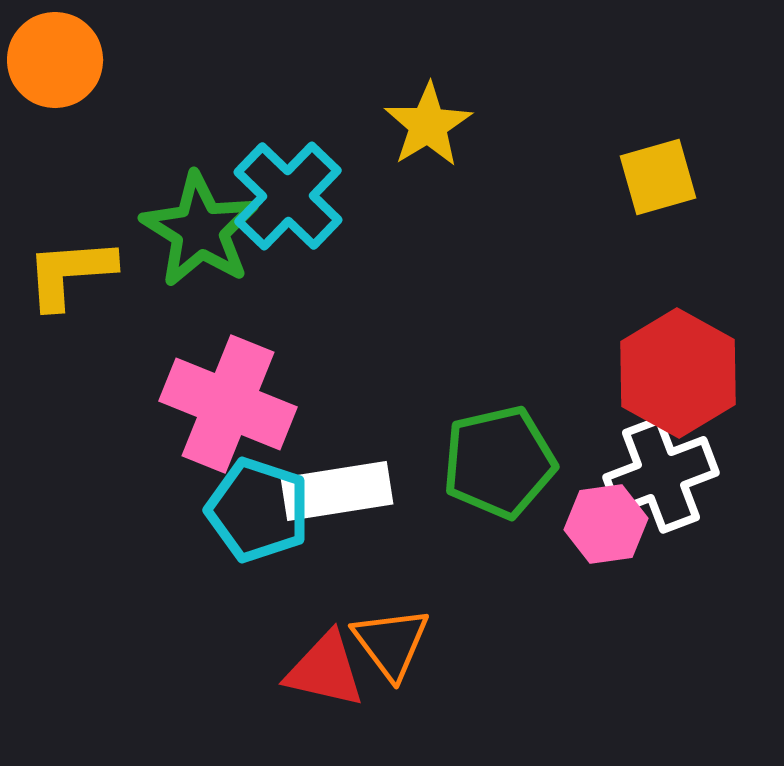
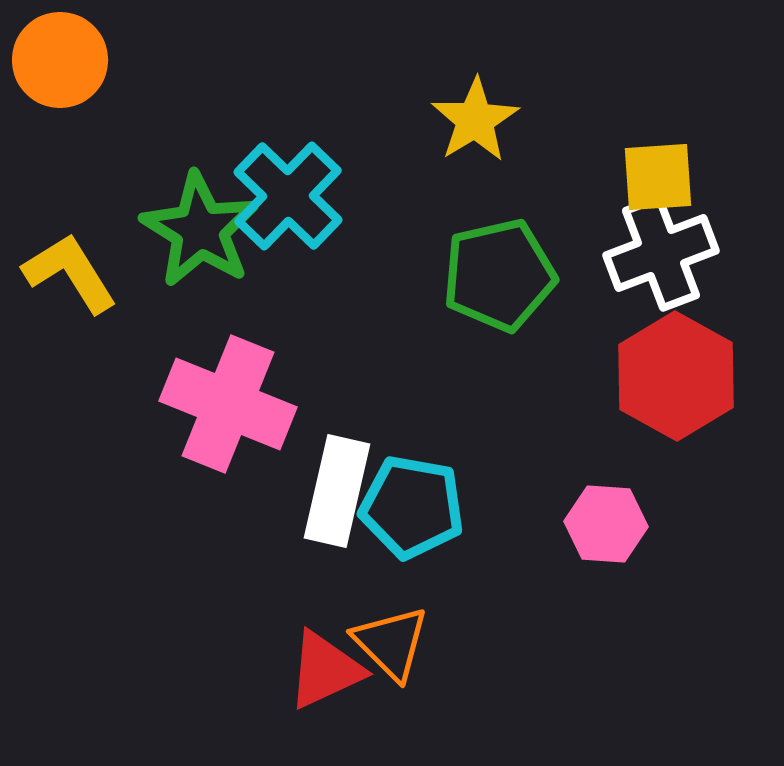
orange circle: moved 5 px right
yellow star: moved 47 px right, 5 px up
yellow square: rotated 12 degrees clockwise
yellow L-shape: rotated 62 degrees clockwise
red hexagon: moved 2 px left, 3 px down
green pentagon: moved 187 px up
white cross: moved 222 px up
white rectangle: rotated 68 degrees counterclockwise
cyan pentagon: moved 154 px right, 3 px up; rotated 8 degrees counterclockwise
pink hexagon: rotated 12 degrees clockwise
orange triangle: rotated 8 degrees counterclockwise
red triangle: rotated 38 degrees counterclockwise
